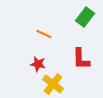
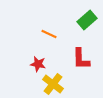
green rectangle: moved 2 px right, 3 px down; rotated 12 degrees clockwise
orange line: moved 5 px right
